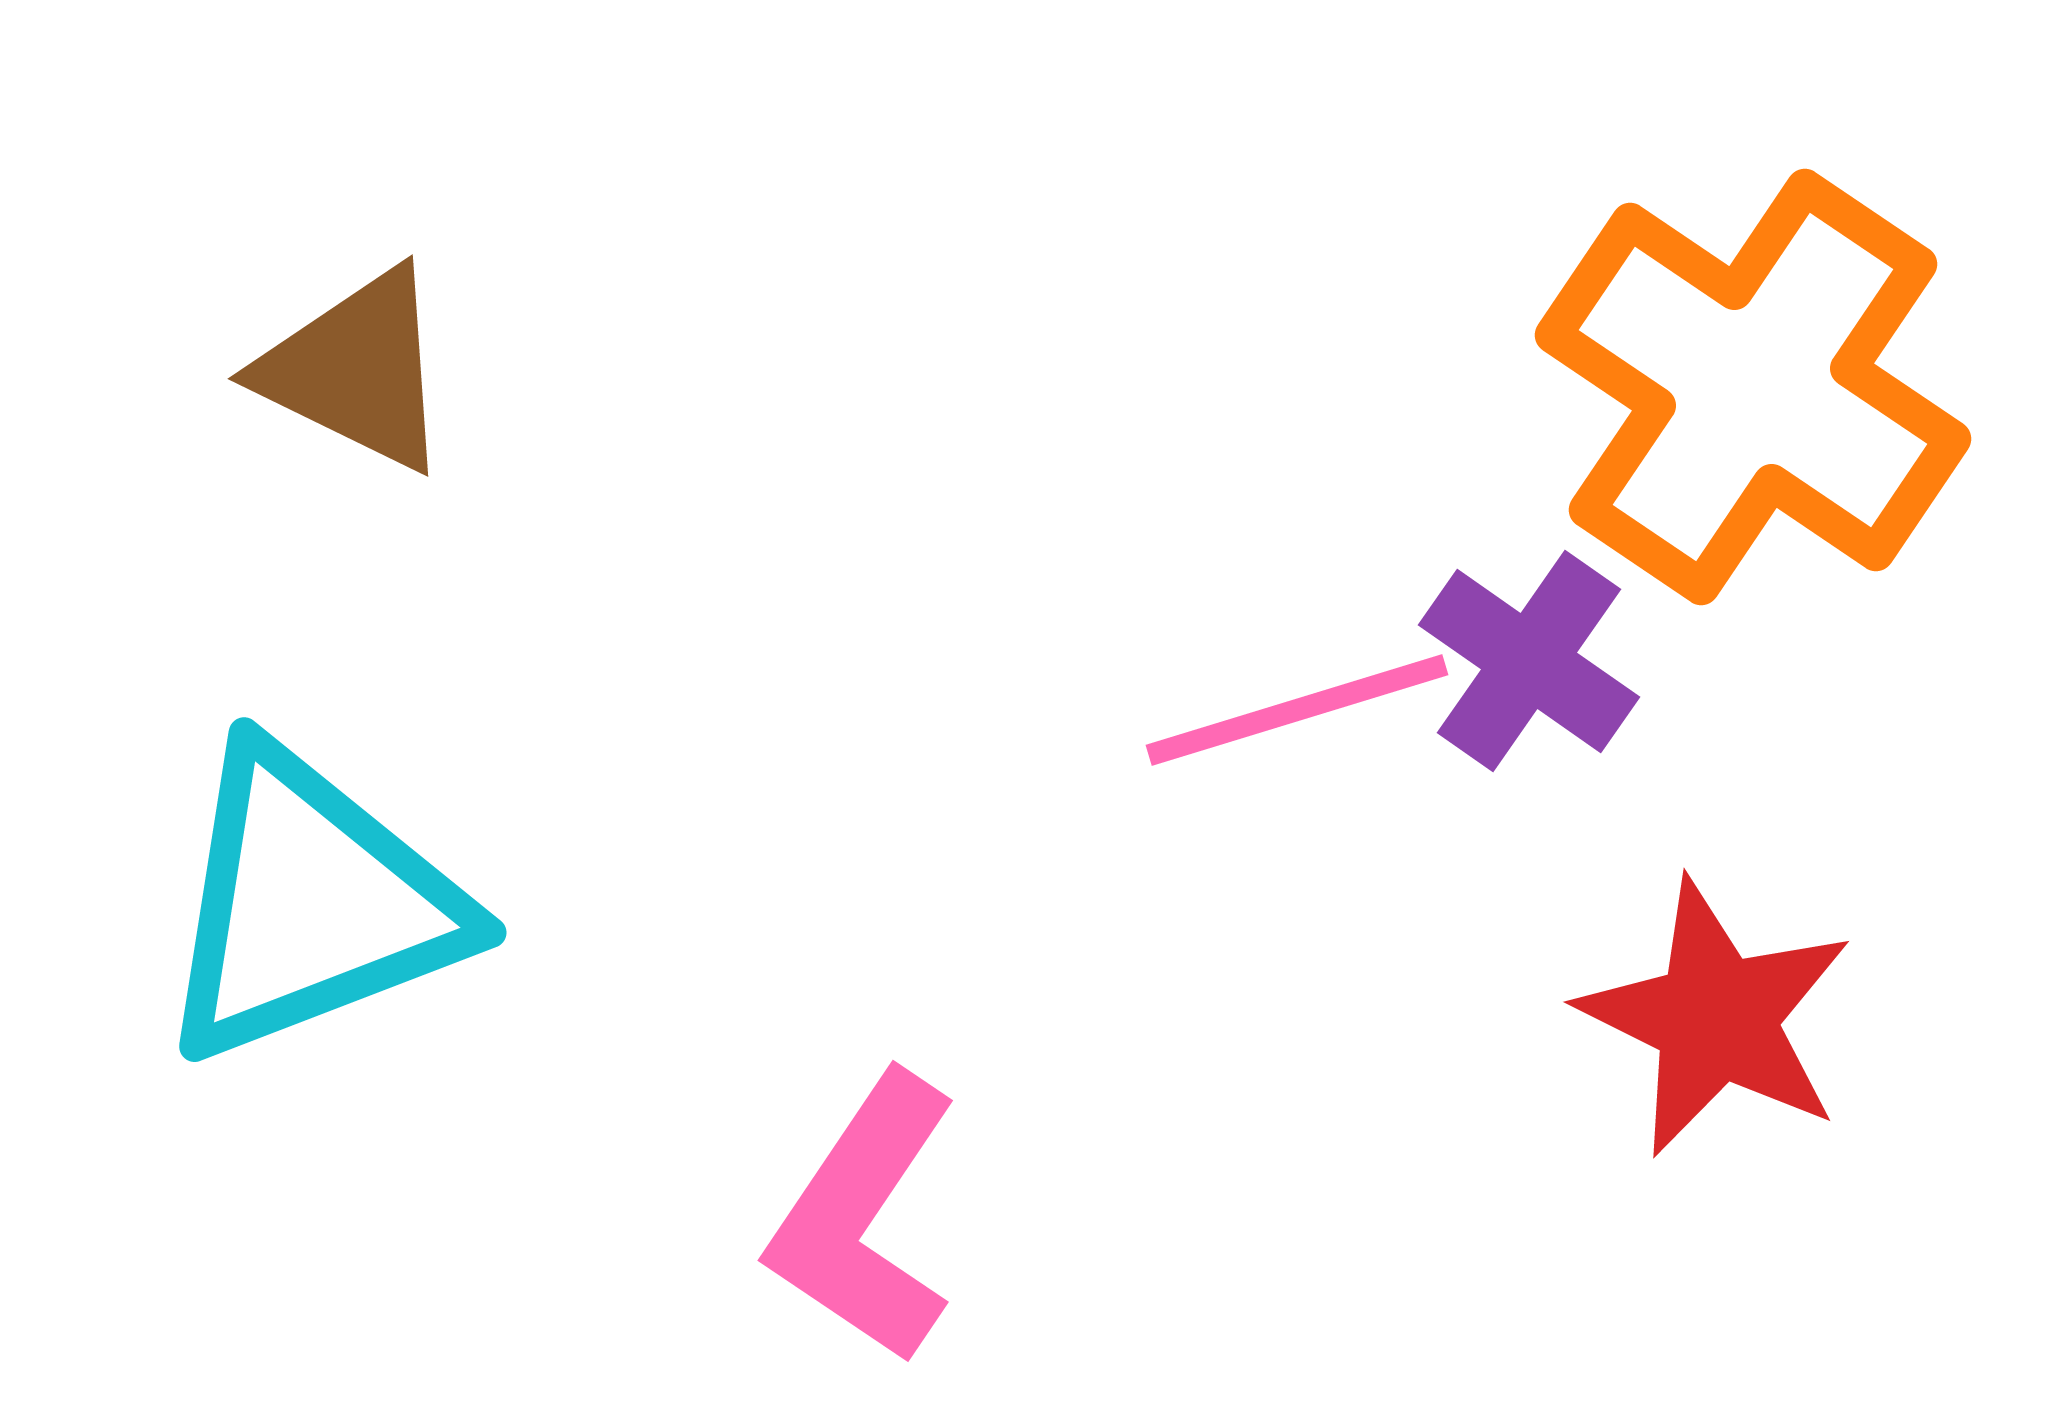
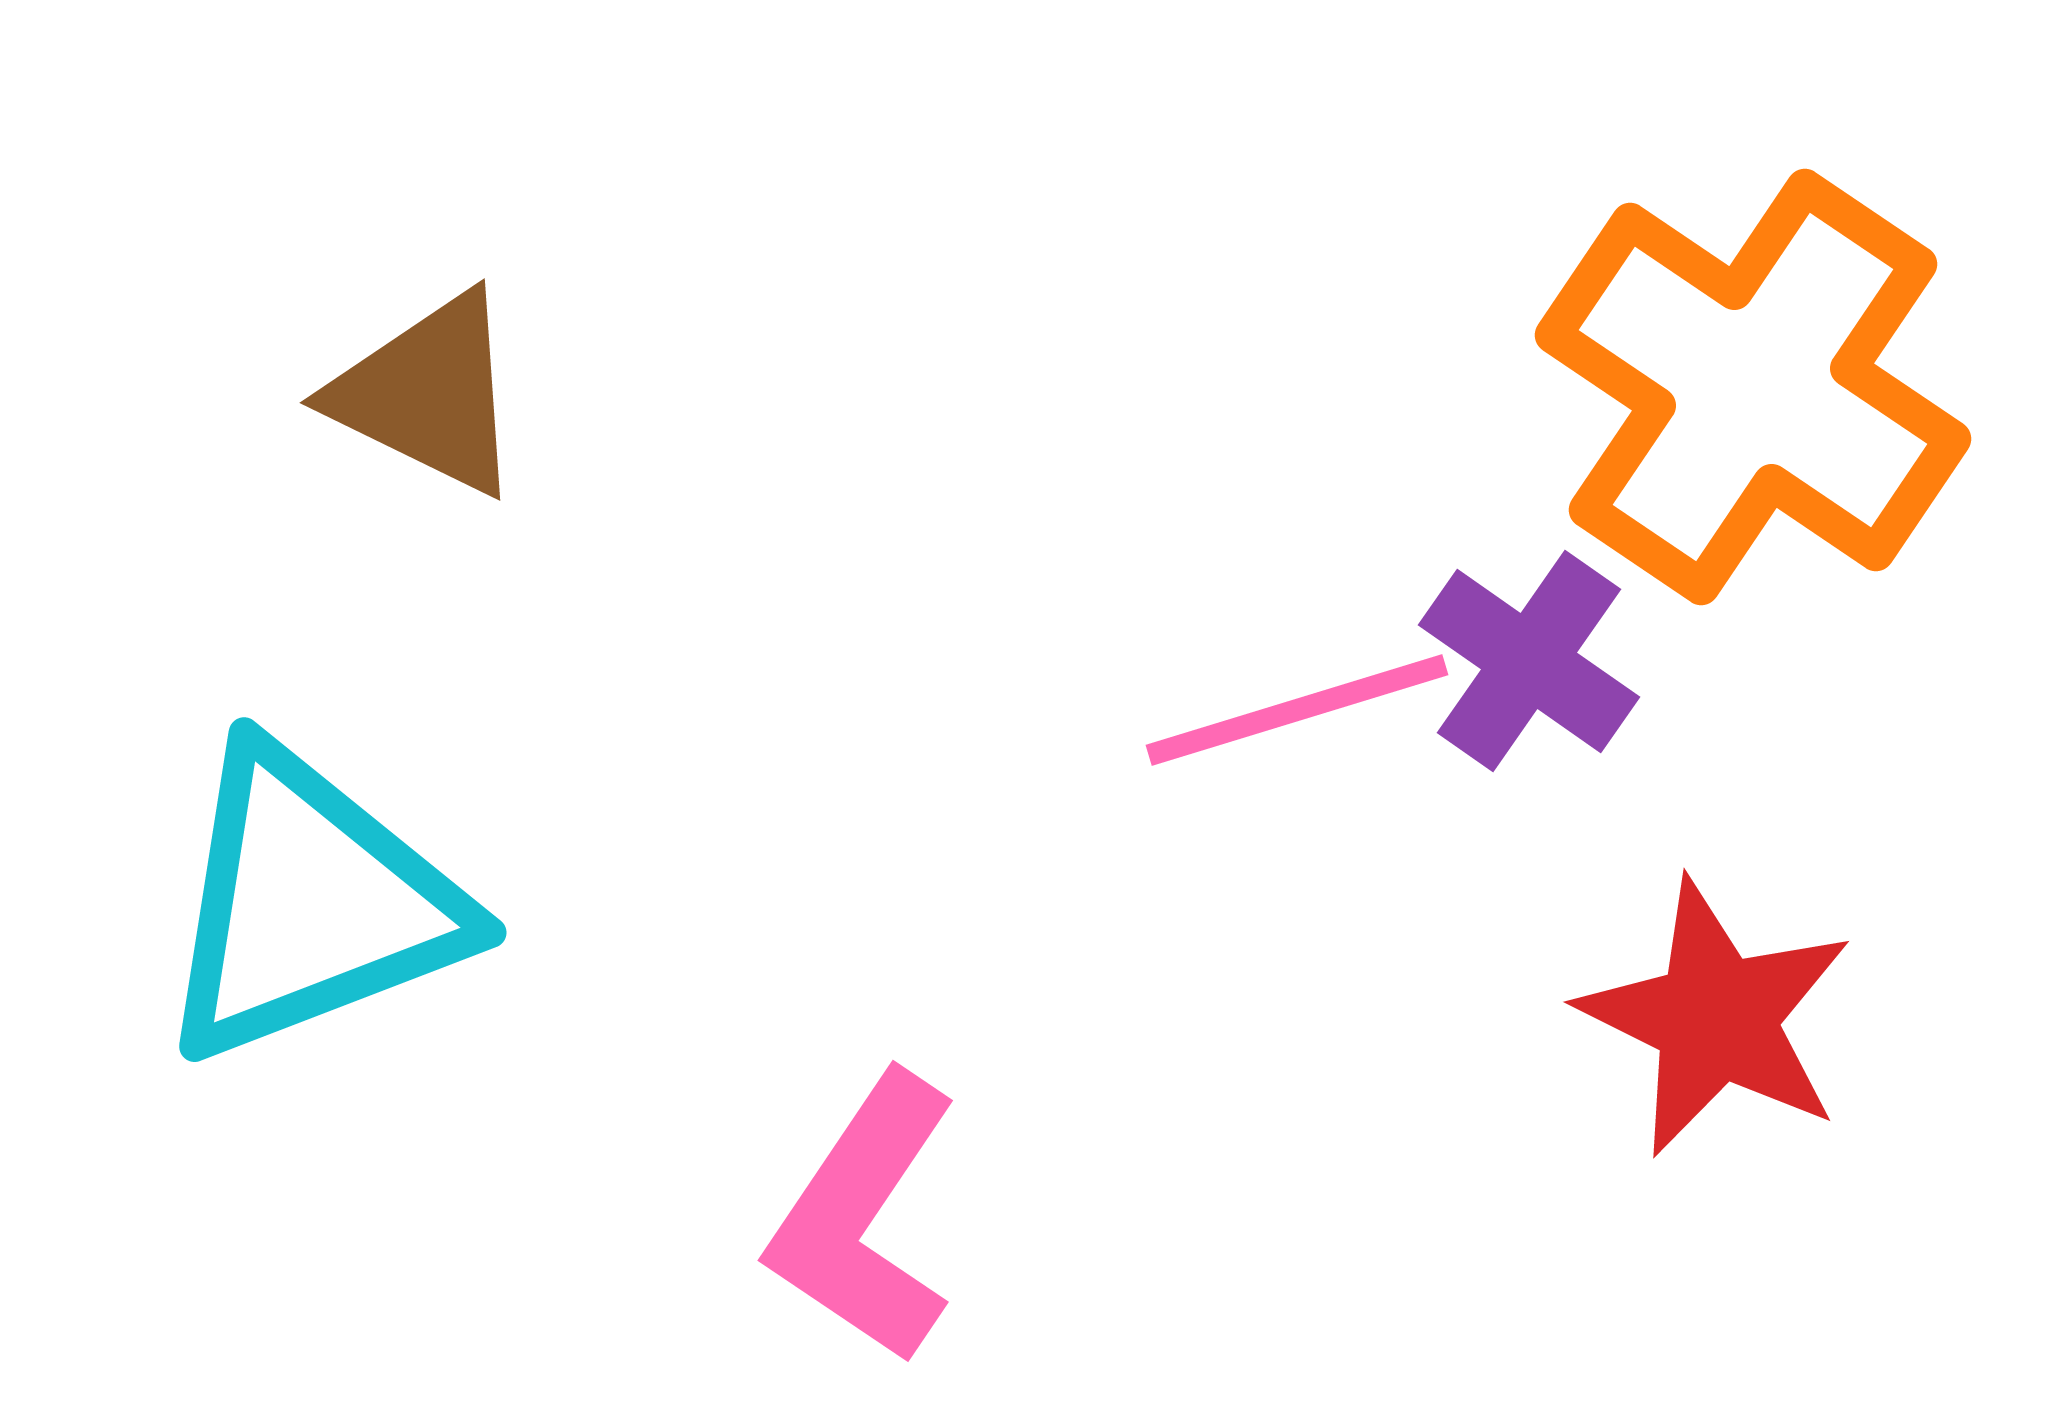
brown triangle: moved 72 px right, 24 px down
